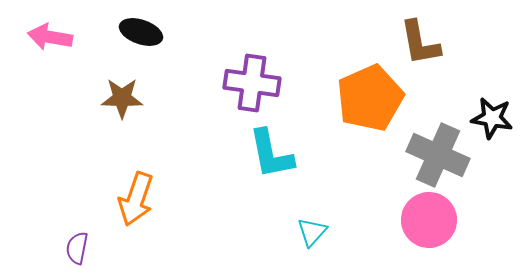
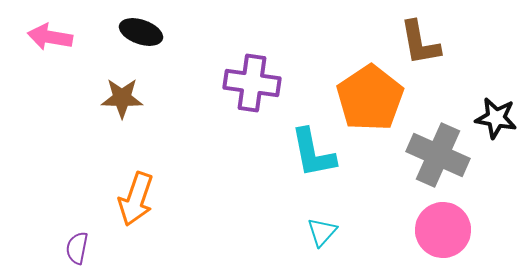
orange pentagon: rotated 10 degrees counterclockwise
black star: moved 4 px right
cyan L-shape: moved 42 px right, 1 px up
pink circle: moved 14 px right, 10 px down
cyan triangle: moved 10 px right
